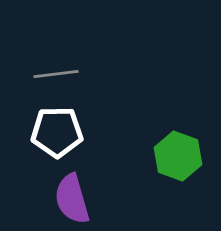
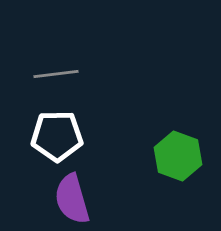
white pentagon: moved 4 px down
